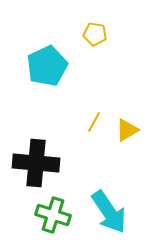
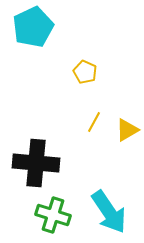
yellow pentagon: moved 10 px left, 38 px down; rotated 15 degrees clockwise
cyan pentagon: moved 14 px left, 39 px up
